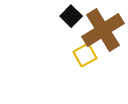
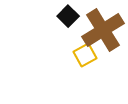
black square: moved 3 px left
